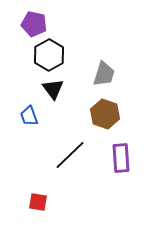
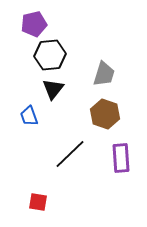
purple pentagon: rotated 25 degrees counterclockwise
black hexagon: moved 1 px right; rotated 24 degrees clockwise
black triangle: rotated 15 degrees clockwise
black line: moved 1 px up
